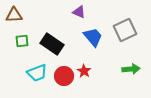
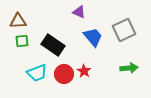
brown triangle: moved 4 px right, 6 px down
gray square: moved 1 px left
black rectangle: moved 1 px right, 1 px down
green arrow: moved 2 px left, 1 px up
red circle: moved 2 px up
